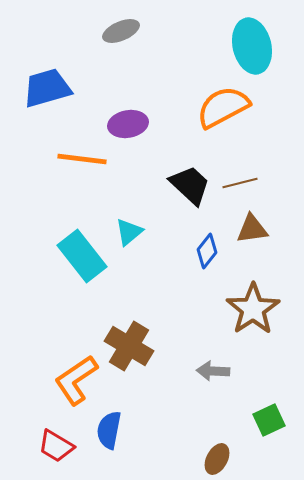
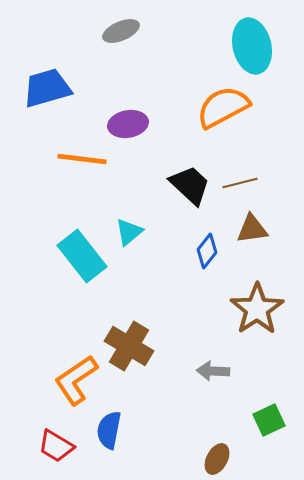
brown star: moved 4 px right
